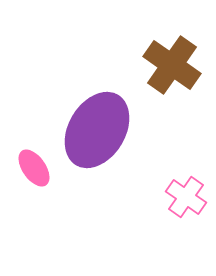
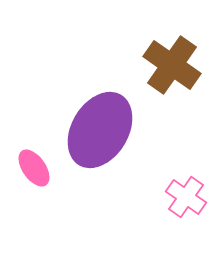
purple ellipse: moved 3 px right
